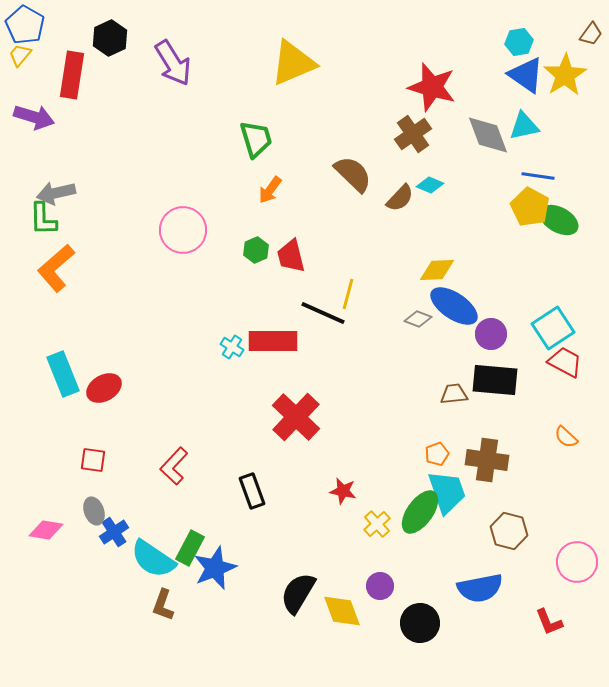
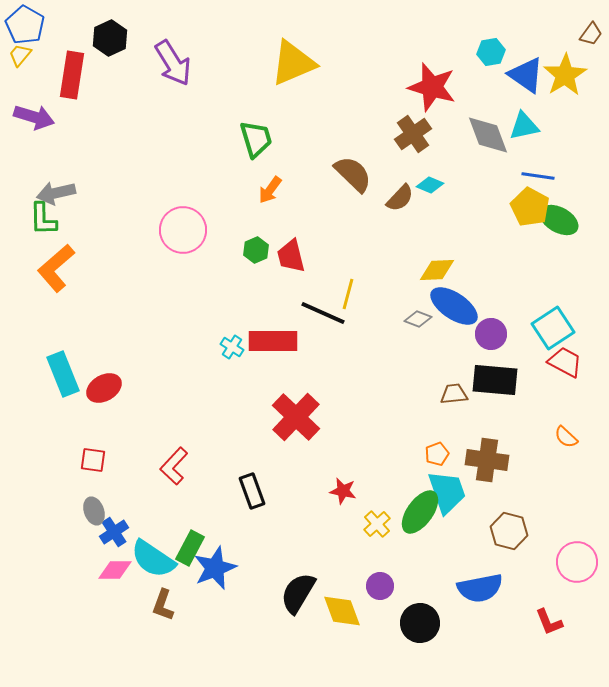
cyan hexagon at (519, 42): moved 28 px left, 10 px down
pink diamond at (46, 530): moved 69 px right, 40 px down; rotated 8 degrees counterclockwise
